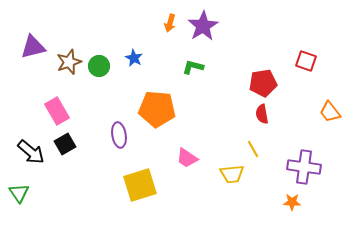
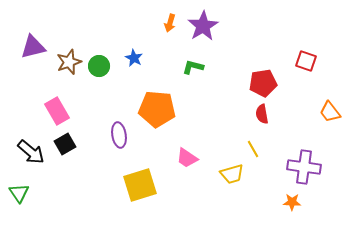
yellow trapezoid: rotated 10 degrees counterclockwise
